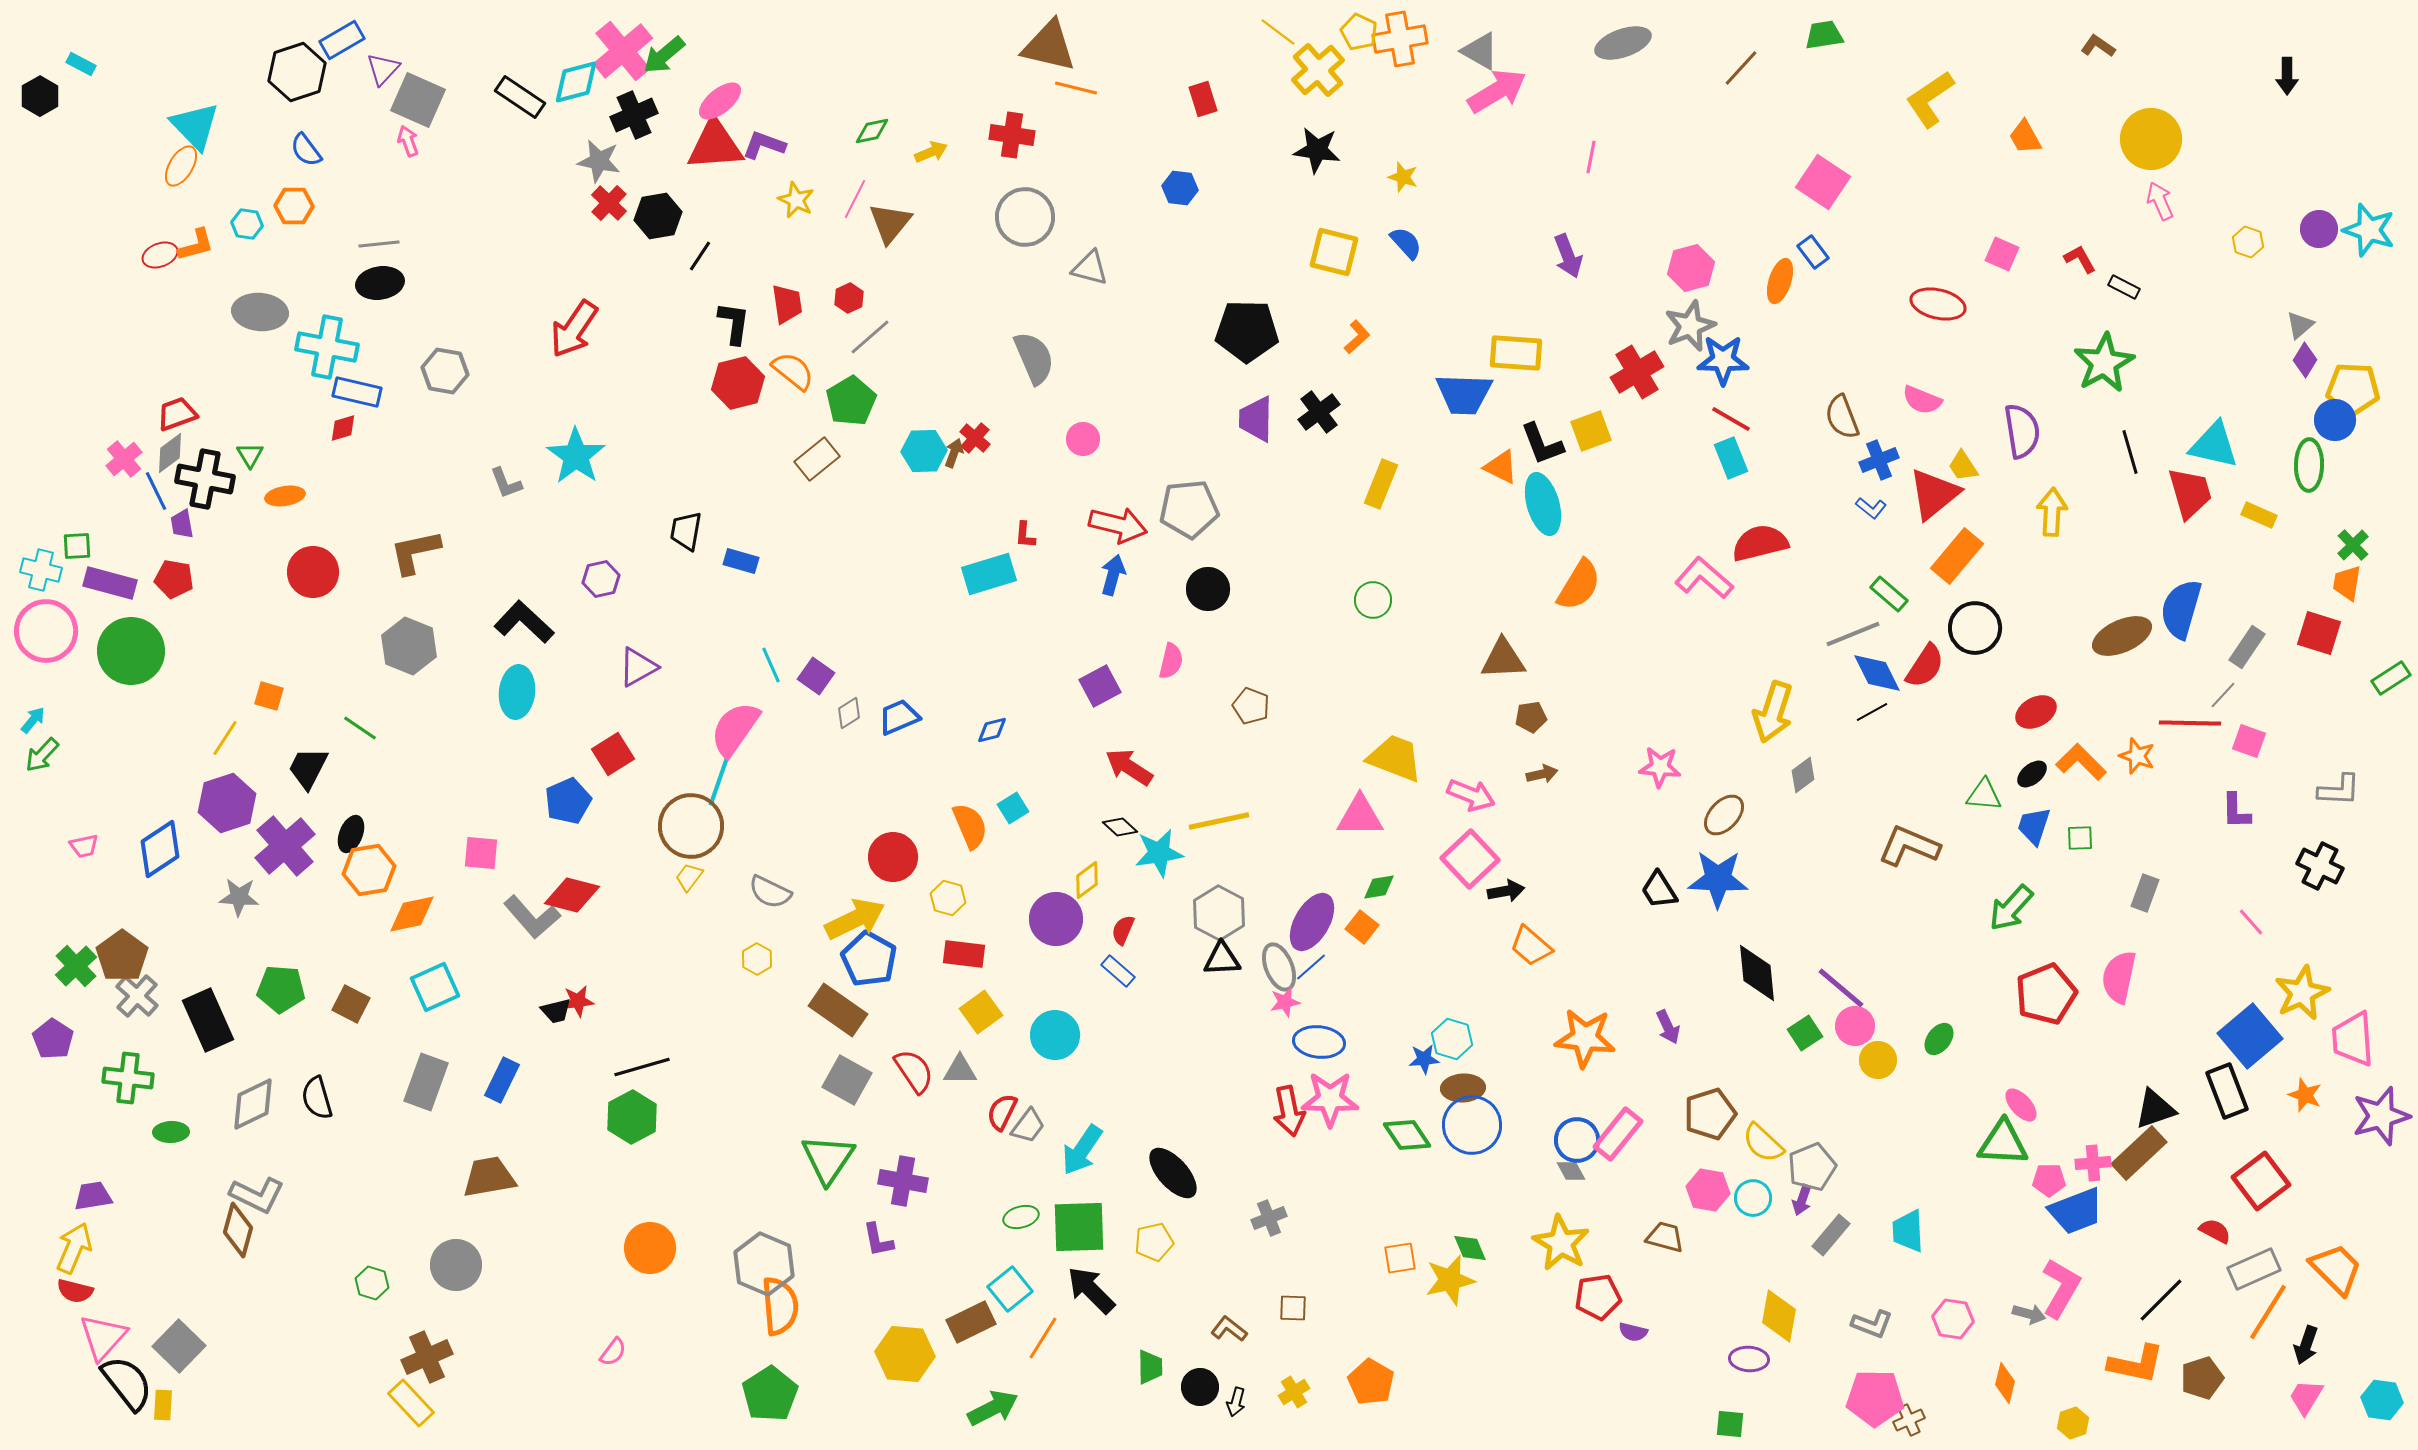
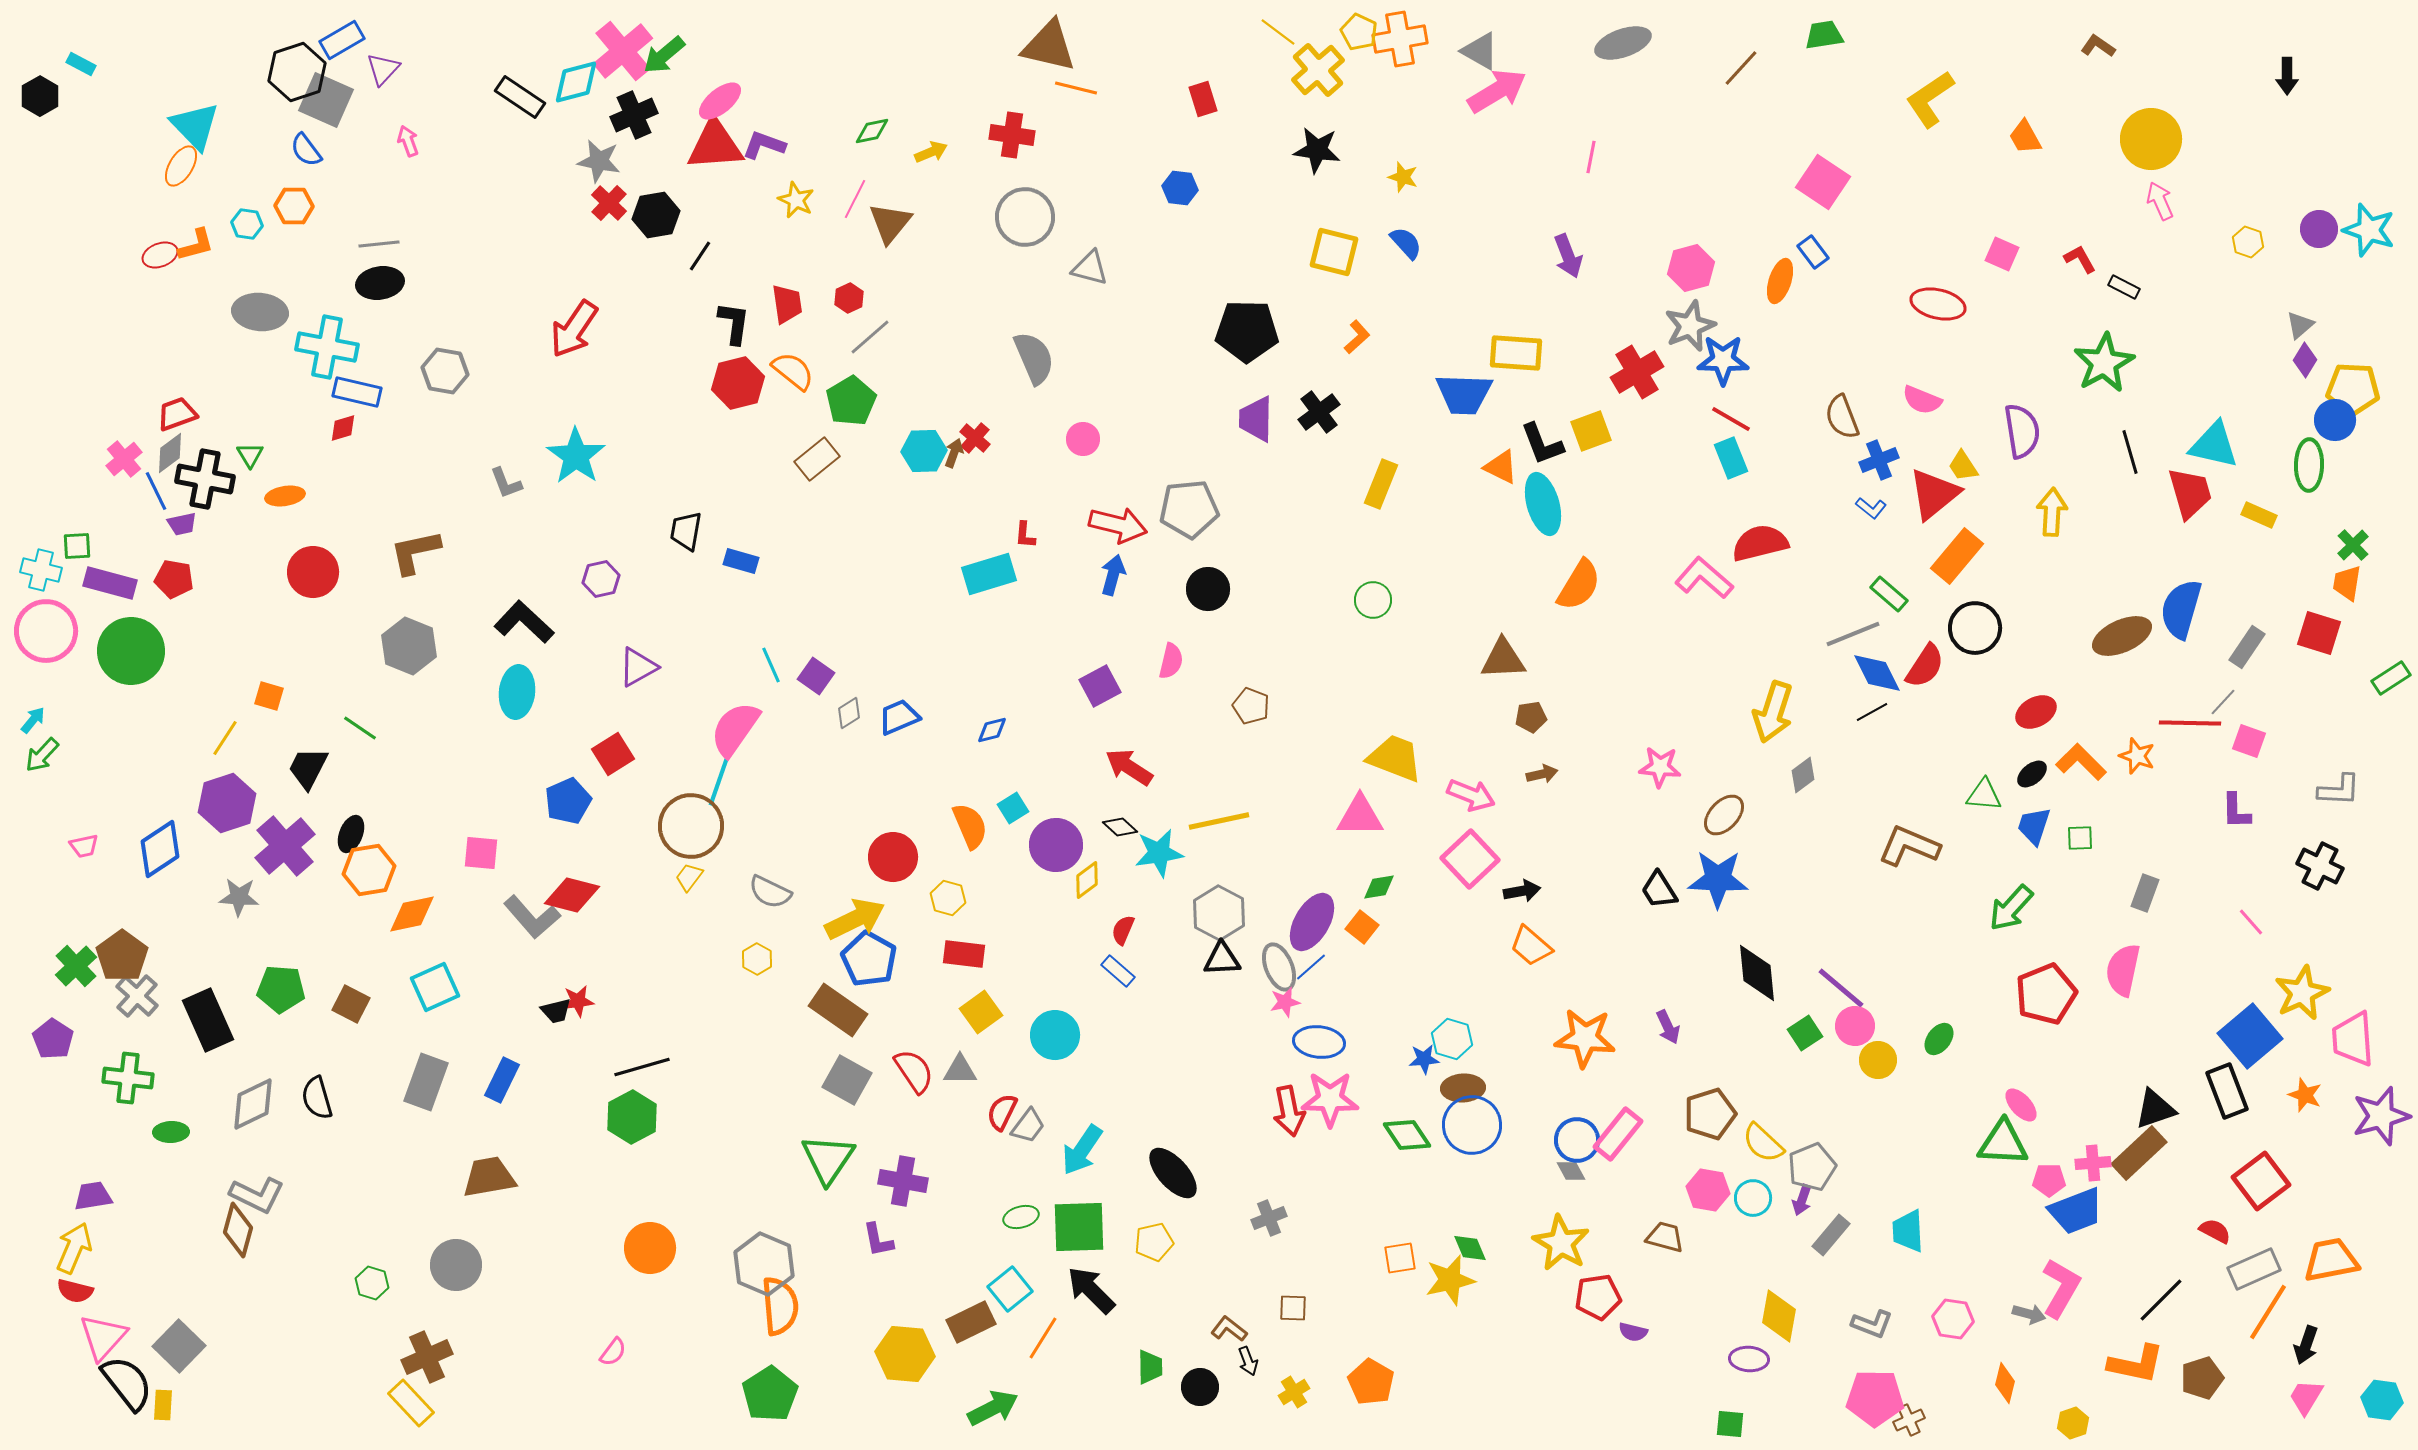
gray square at (418, 100): moved 92 px left
black hexagon at (658, 216): moved 2 px left, 1 px up
purple trapezoid at (182, 524): rotated 92 degrees counterclockwise
gray line at (2223, 695): moved 7 px down
black arrow at (1506, 891): moved 16 px right
purple circle at (1056, 919): moved 74 px up
pink semicircle at (2119, 977): moved 4 px right, 7 px up
orange trapezoid at (2336, 1269): moved 5 px left, 9 px up; rotated 56 degrees counterclockwise
black arrow at (1236, 1402): moved 12 px right, 41 px up; rotated 36 degrees counterclockwise
